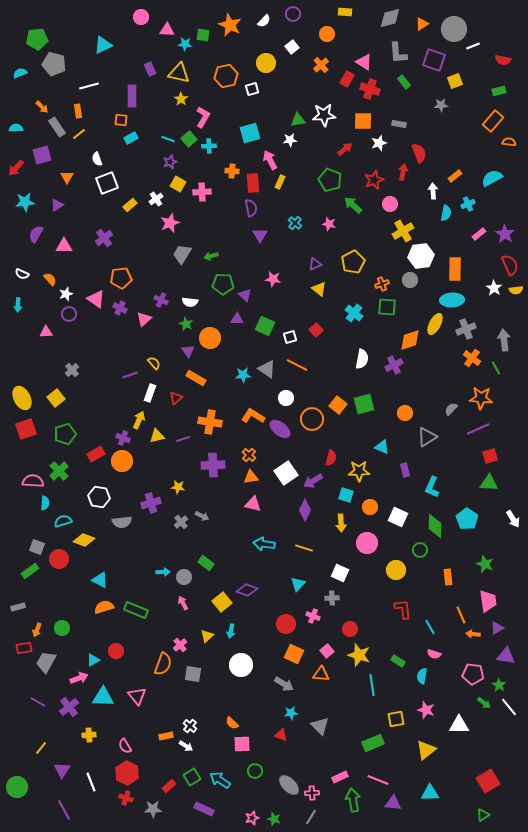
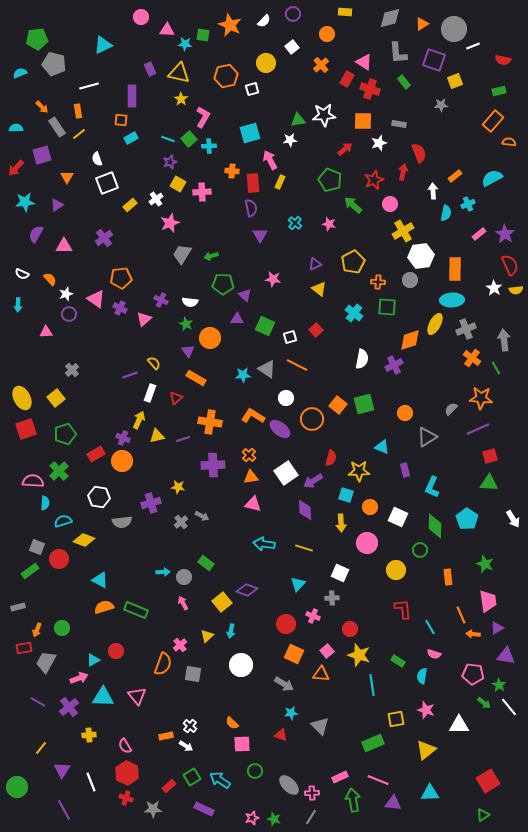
orange cross at (382, 284): moved 4 px left, 2 px up; rotated 24 degrees clockwise
purple diamond at (305, 510): rotated 30 degrees counterclockwise
